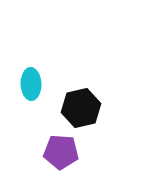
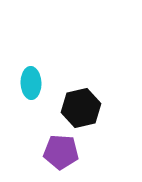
cyan ellipse: moved 1 px up
